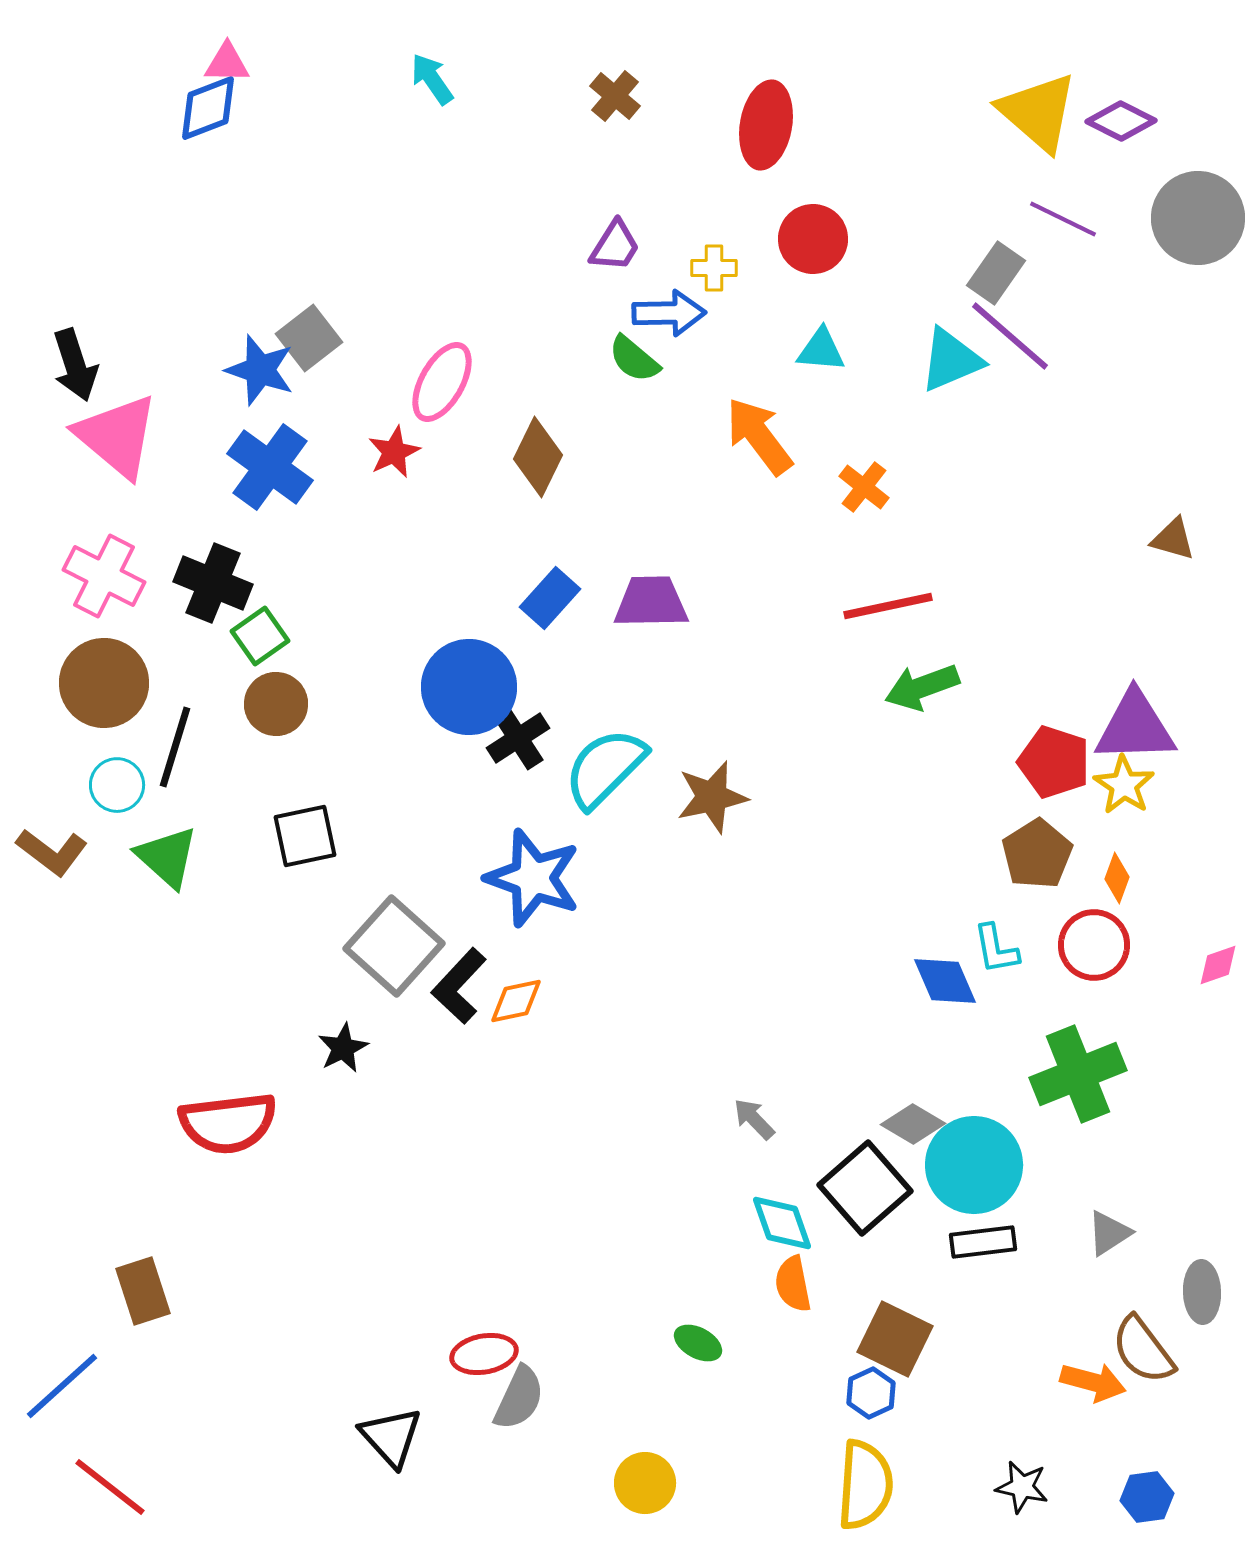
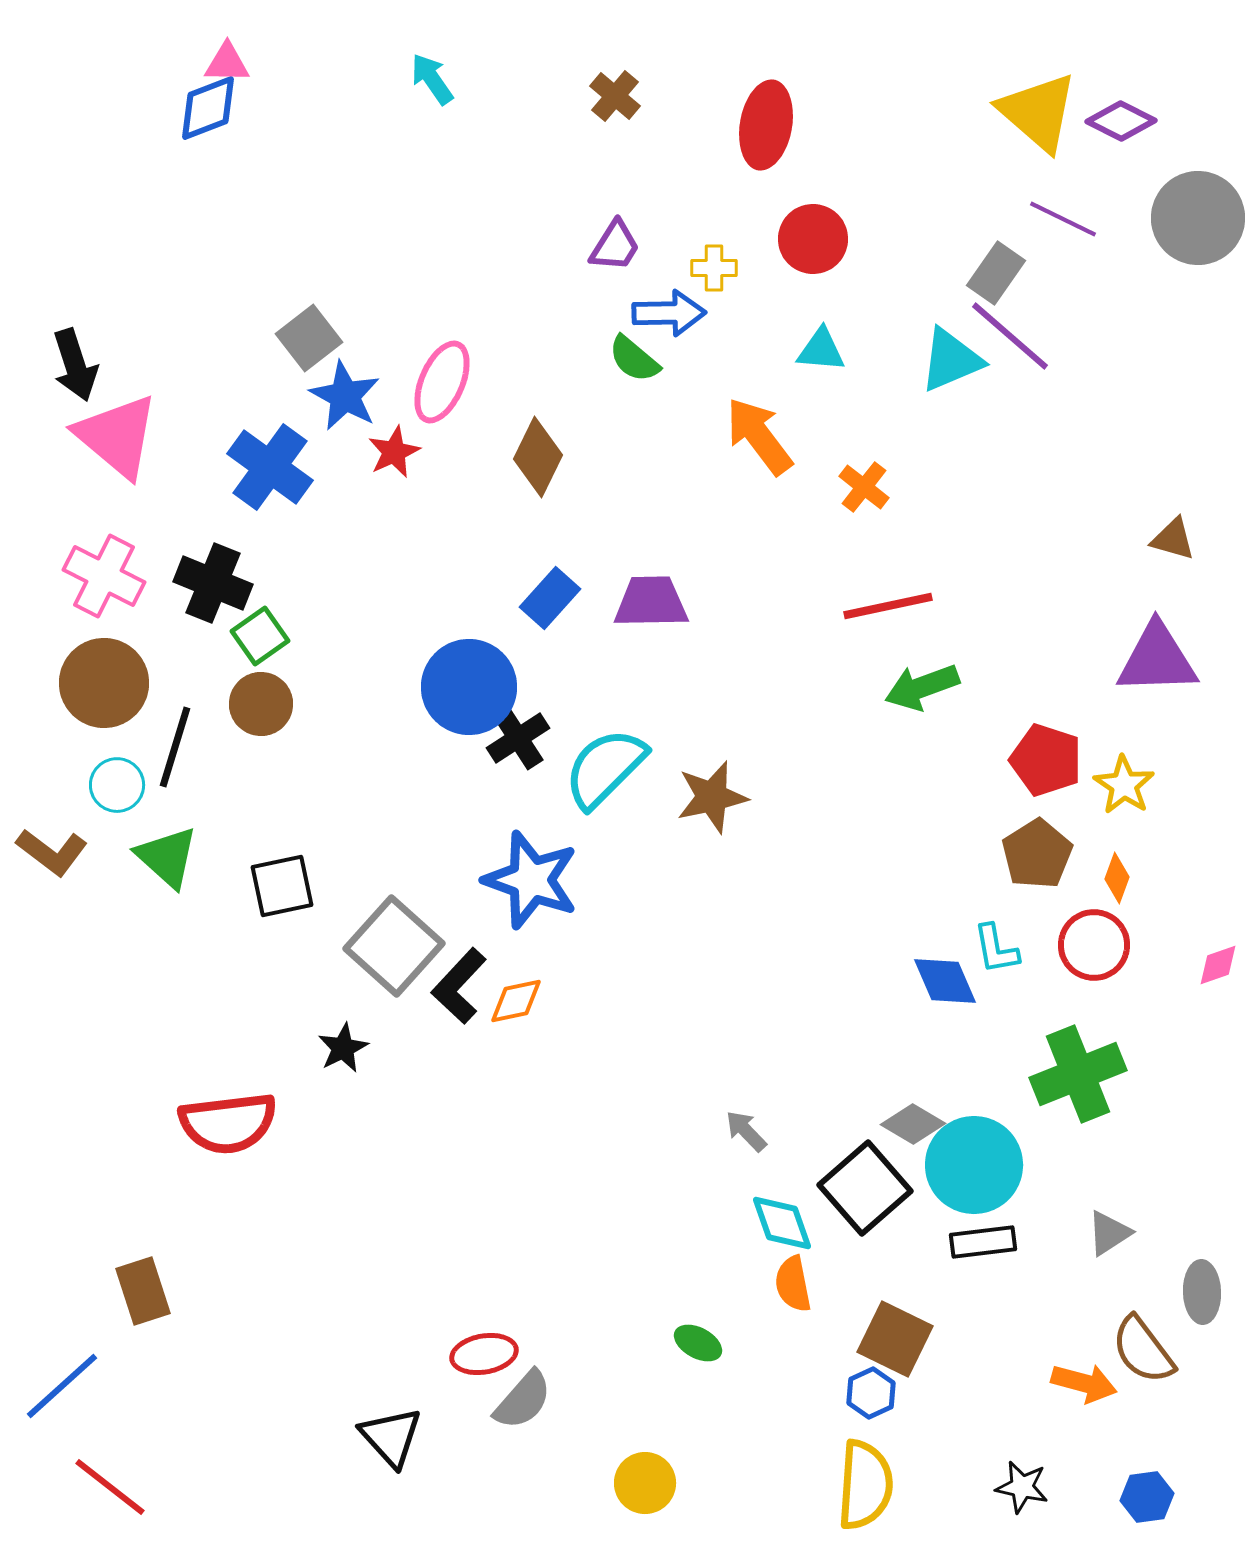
blue star at (260, 370): moved 85 px right, 26 px down; rotated 10 degrees clockwise
pink ellipse at (442, 382): rotated 6 degrees counterclockwise
brown circle at (276, 704): moved 15 px left
purple triangle at (1135, 727): moved 22 px right, 68 px up
red pentagon at (1054, 762): moved 8 px left, 2 px up
black square at (305, 836): moved 23 px left, 50 px down
blue star at (533, 878): moved 2 px left, 2 px down
gray arrow at (754, 1119): moved 8 px left, 12 px down
orange arrow at (1093, 1382): moved 9 px left, 1 px down
gray semicircle at (519, 1398): moved 4 px right, 2 px down; rotated 16 degrees clockwise
